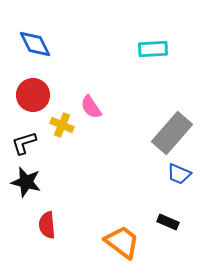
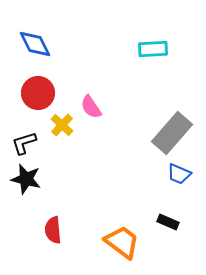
red circle: moved 5 px right, 2 px up
yellow cross: rotated 20 degrees clockwise
black star: moved 3 px up
red semicircle: moved 6 px right, 5 px down
